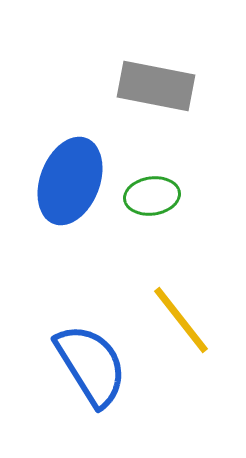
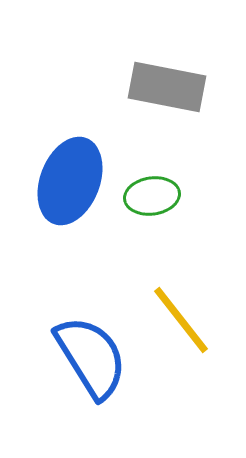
gray rectangle: moved 11 px right, 1 px down
blue semicircle: moved 8 px up
